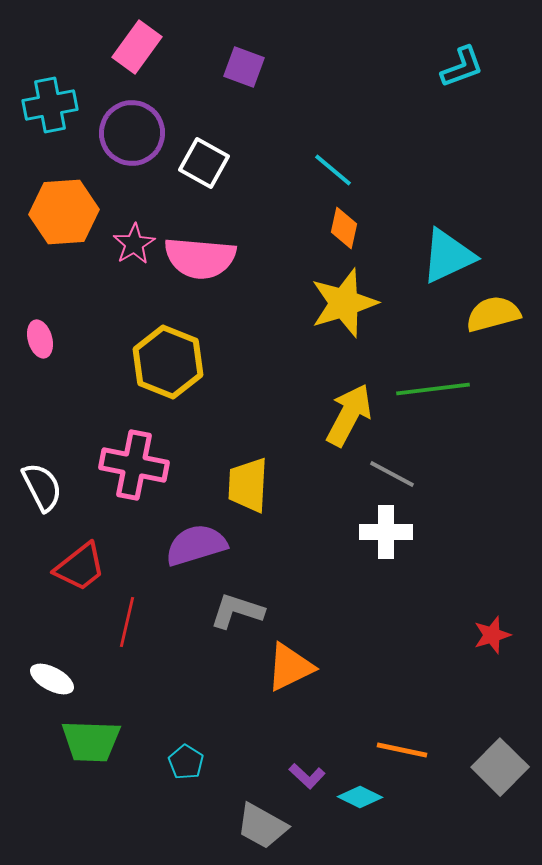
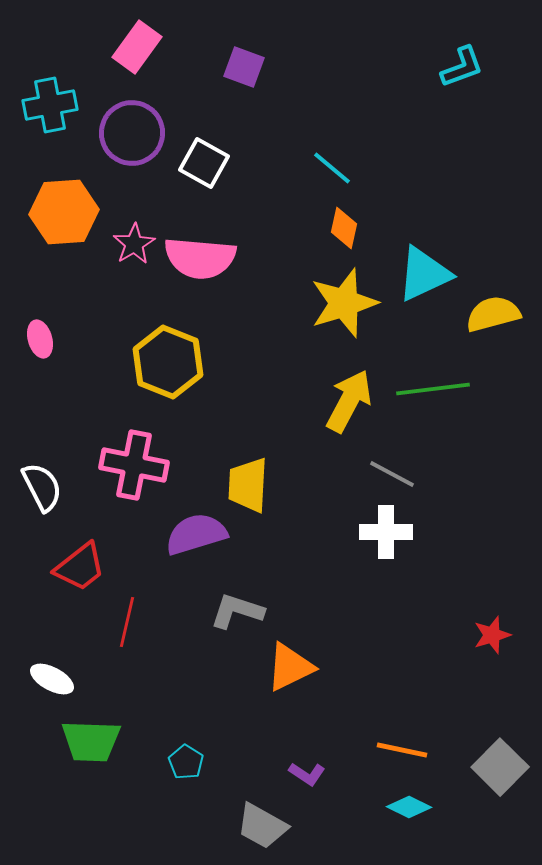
cyan line: moved 1 px left, 2 px up
cyan triangle: moved 24 px left, 18 px down
yellow arrow: moved 14 px up
purple semicircle: moved 11 px up
purple L-shape: moved 2 px up; rotated 9 degrees counterclockwise
cyan diamond: moved 49 px right, 10 px down
